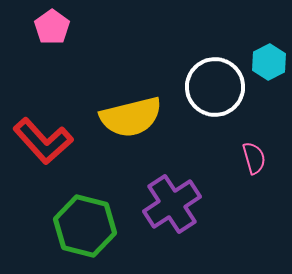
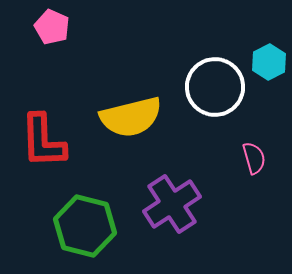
pink pentagon: rotated 12 degrees counterclockwise
red L-shape: rotated 40 degrees clockwise
